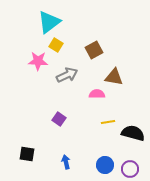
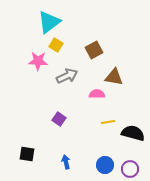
gray arrow: moved 1 px down
